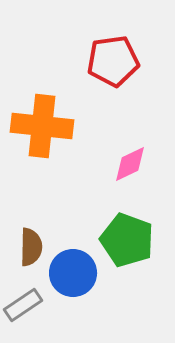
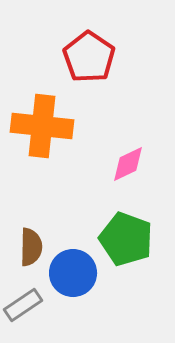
red pentagon: moved 24 px left, 4 px up; rotated 30 degrees counterclockwise
pink diamond: moved 2 px left
green pentagon: moved 1 px left, 1 px up
